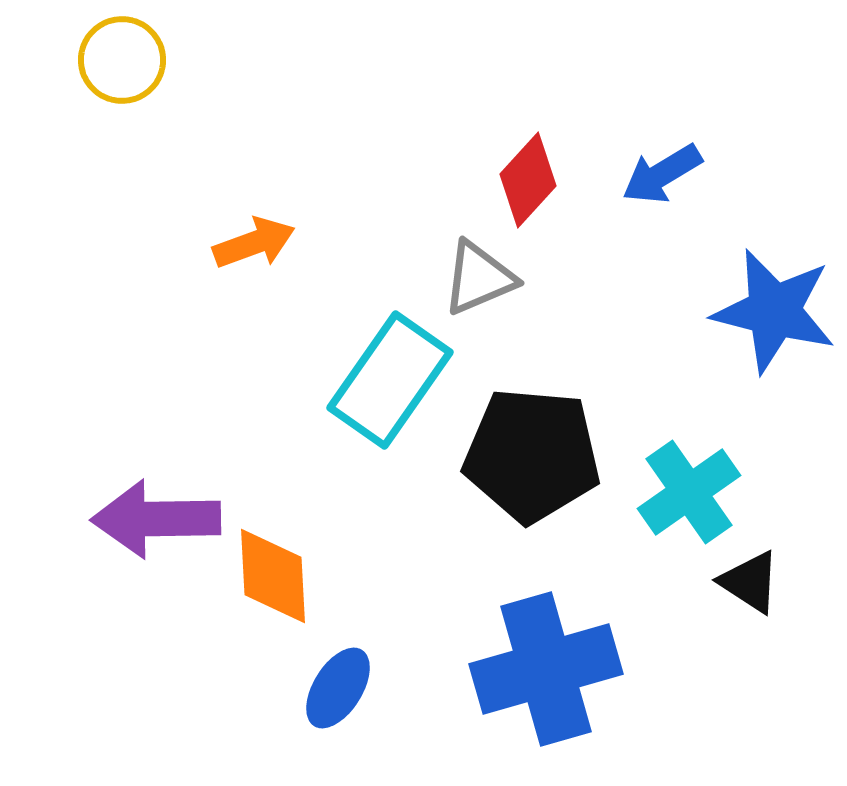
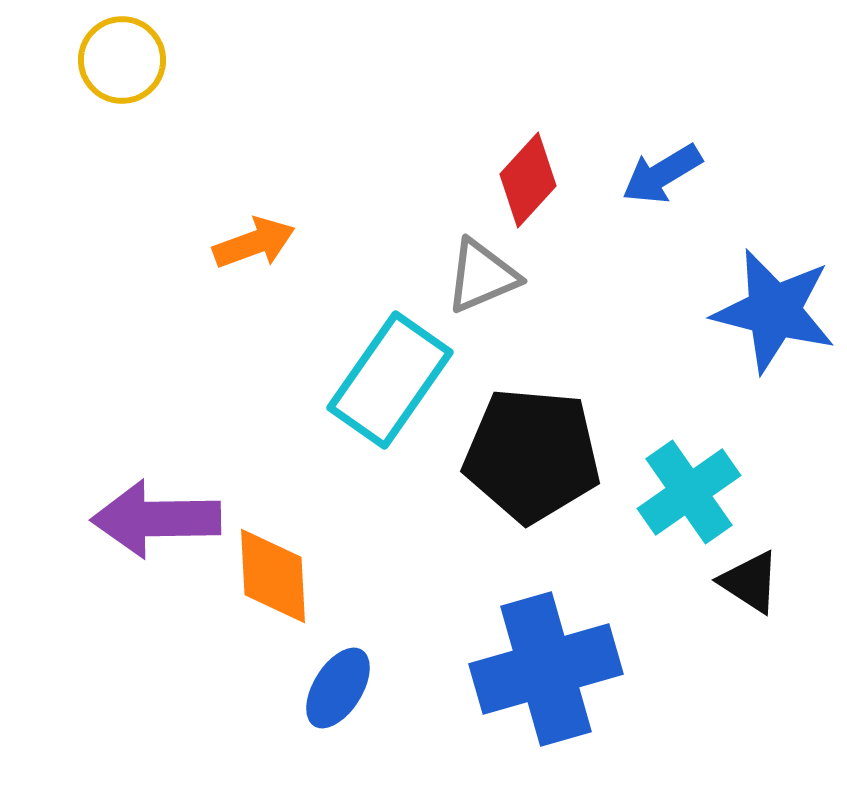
gray triangle: moved 3 px right, 2 px up
